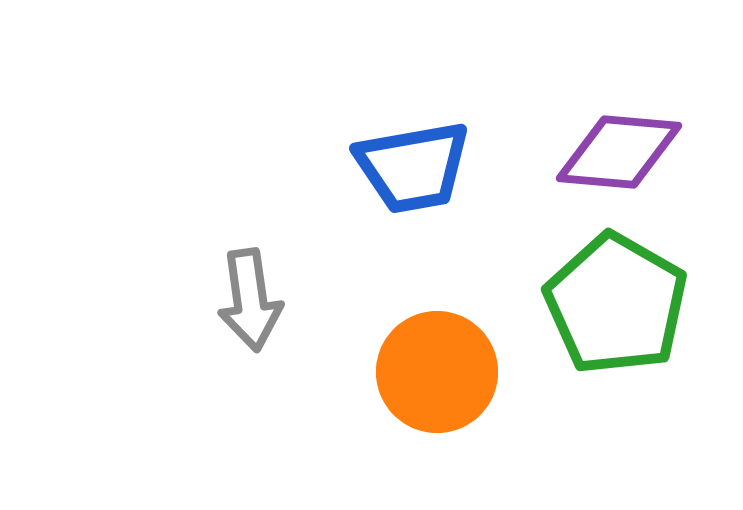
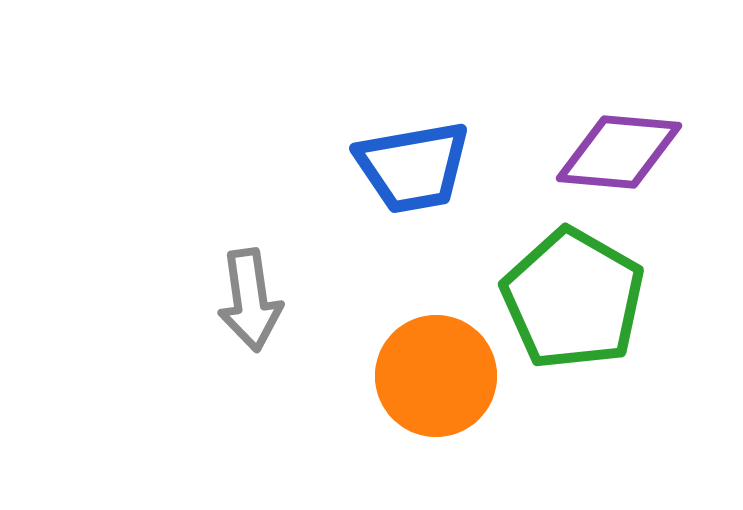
green pentagon: moved 43 px left, 5 px up
orange circle: moved 1 px left, 4 px down
